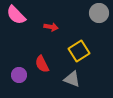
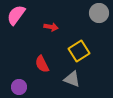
pink semicircle: rotated 80 degrees clockwise
purple circle: moved 12 px down
